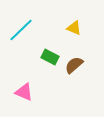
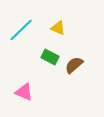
yellow triangle: moved 16 px left
